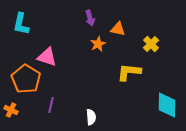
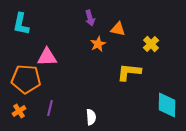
pink triangle: rotated 20 degrees counterclockwise
orange pentagon: rotated 28 degrees counterclockwise
purple line: moved 1 px left, 3 px down
orange cross: moved 8 px right, 1 px down; rotated 32 degrees clockwise
